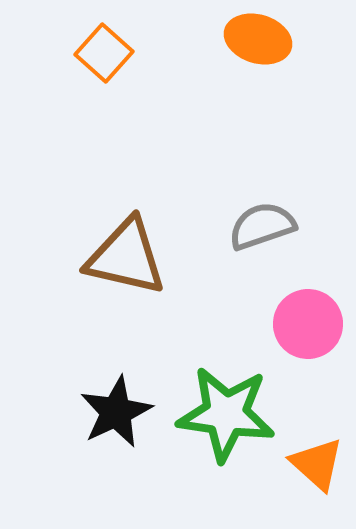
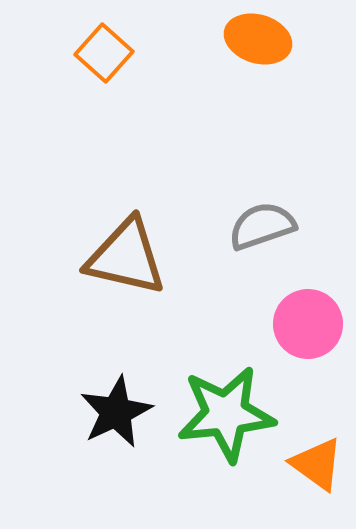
green star: rotated 14 degrees counterclockwise
orange triangle: rotated 6 degrees counterclockwise
